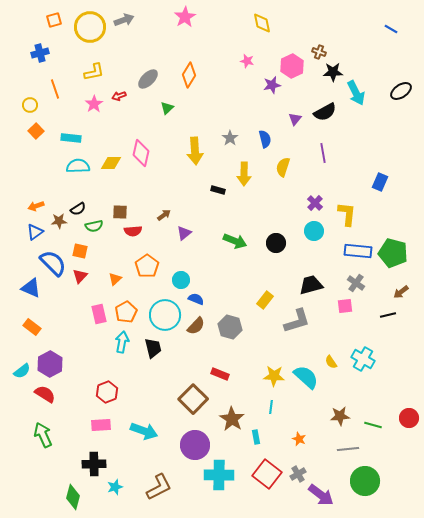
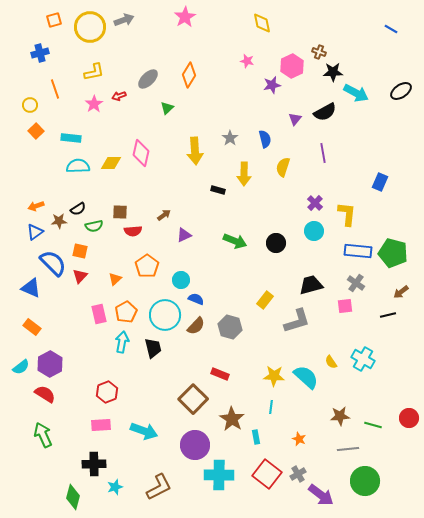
cyan arrow at (356, 93): rotated 35 degrees counterclockwise
purple triangle at (184, 233): moved 2 px down; rotated 14 degrees clockwise
cyan semicircle at (22, 371): moved 1 px left, 4 px up
